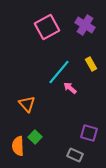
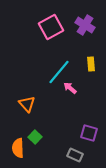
pink square: moved 4 px right
yellow rectangle: rotated 24 degrees clockwise
orange semicircle: moved 2 px down
